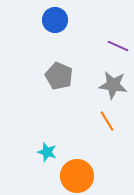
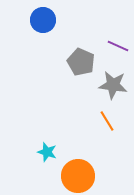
blue circle: moved 12 px left
gray pentagon: moved 22 px right, 14 px up
orange circle: moved 1 px right
